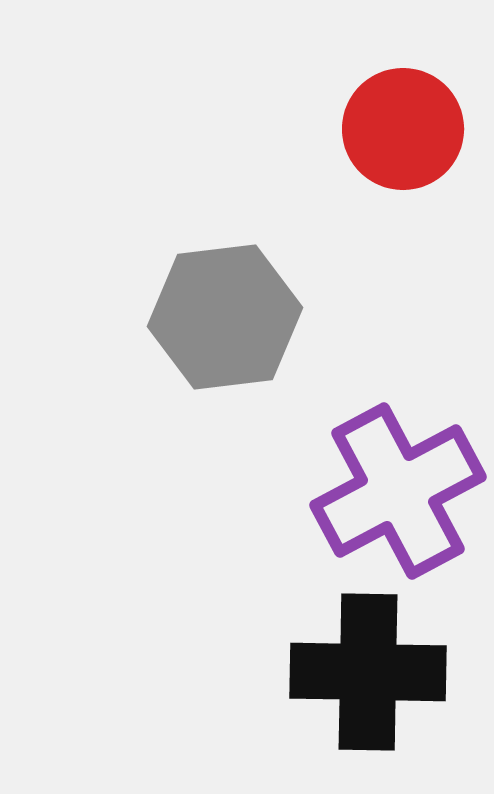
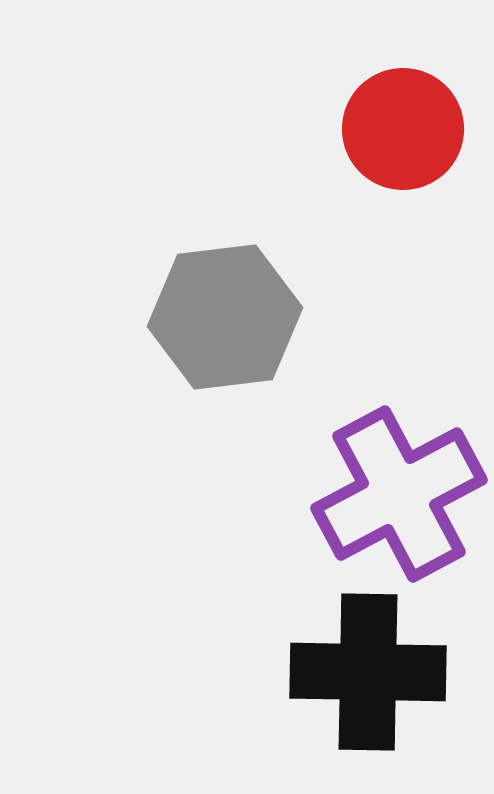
purple cross: moved 1 px right, 3 px down
